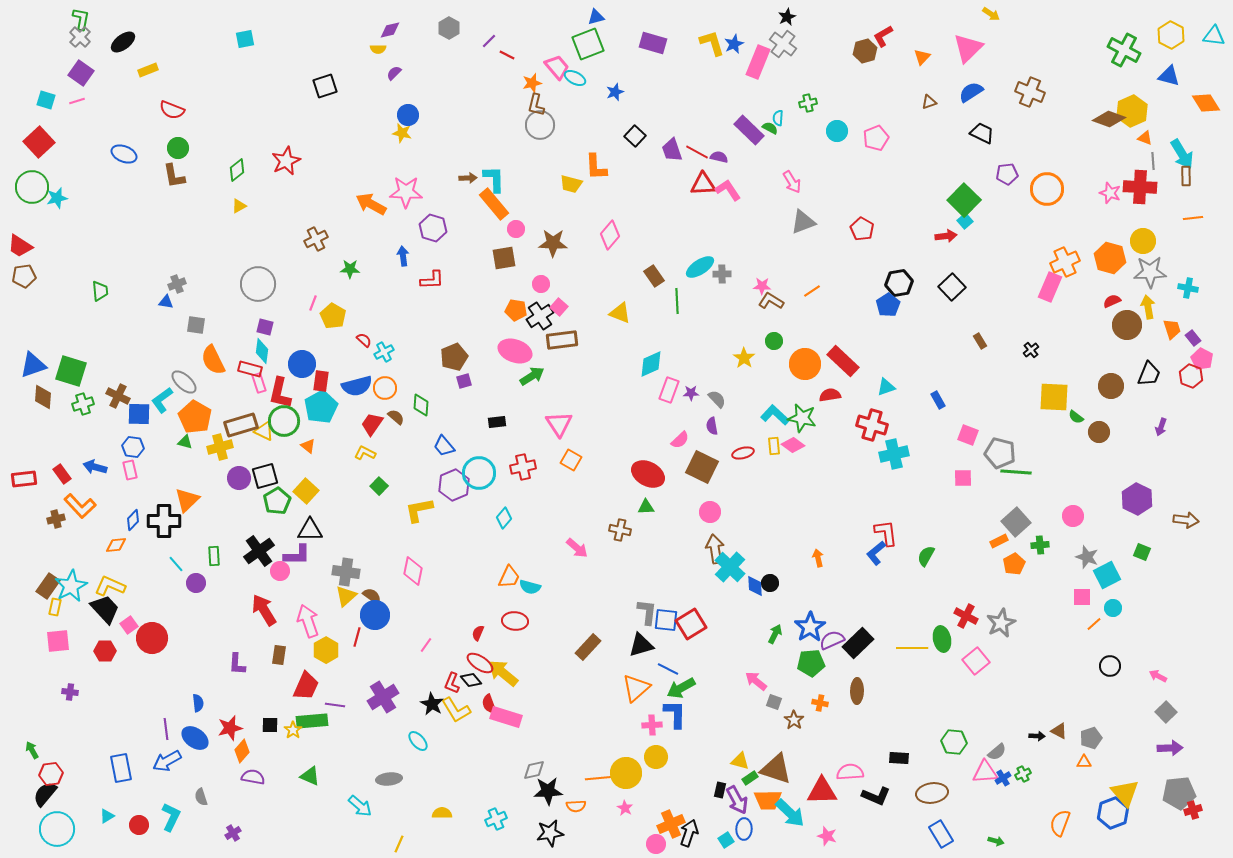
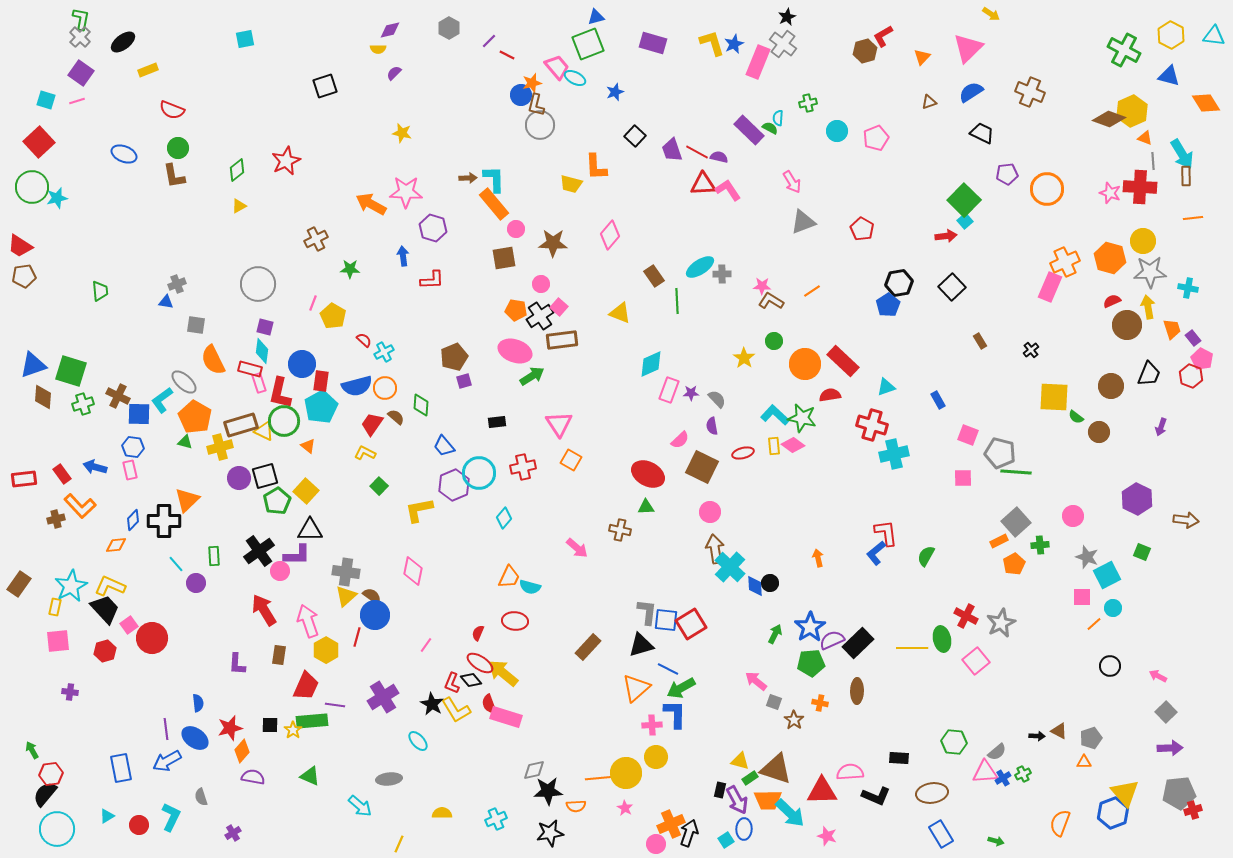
blue circle at (408, 115): moved 113 px right, 20 px up
brown rectangle at (48, 586): moved 29 px left, 2 px up
red hexagon at (105, 651): rotated 15 degrees counterclockwise
